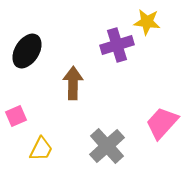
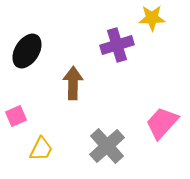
yellow star: moved 5 px right, 4 px up; rotated 8 degrees counterclockwise
